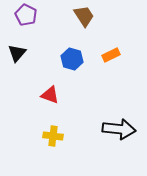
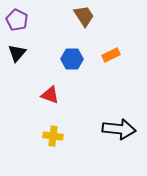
purple pentagon: moved 9 px left, 5 px down
blue hexagon: rotated 15 degrees counterclockwise
